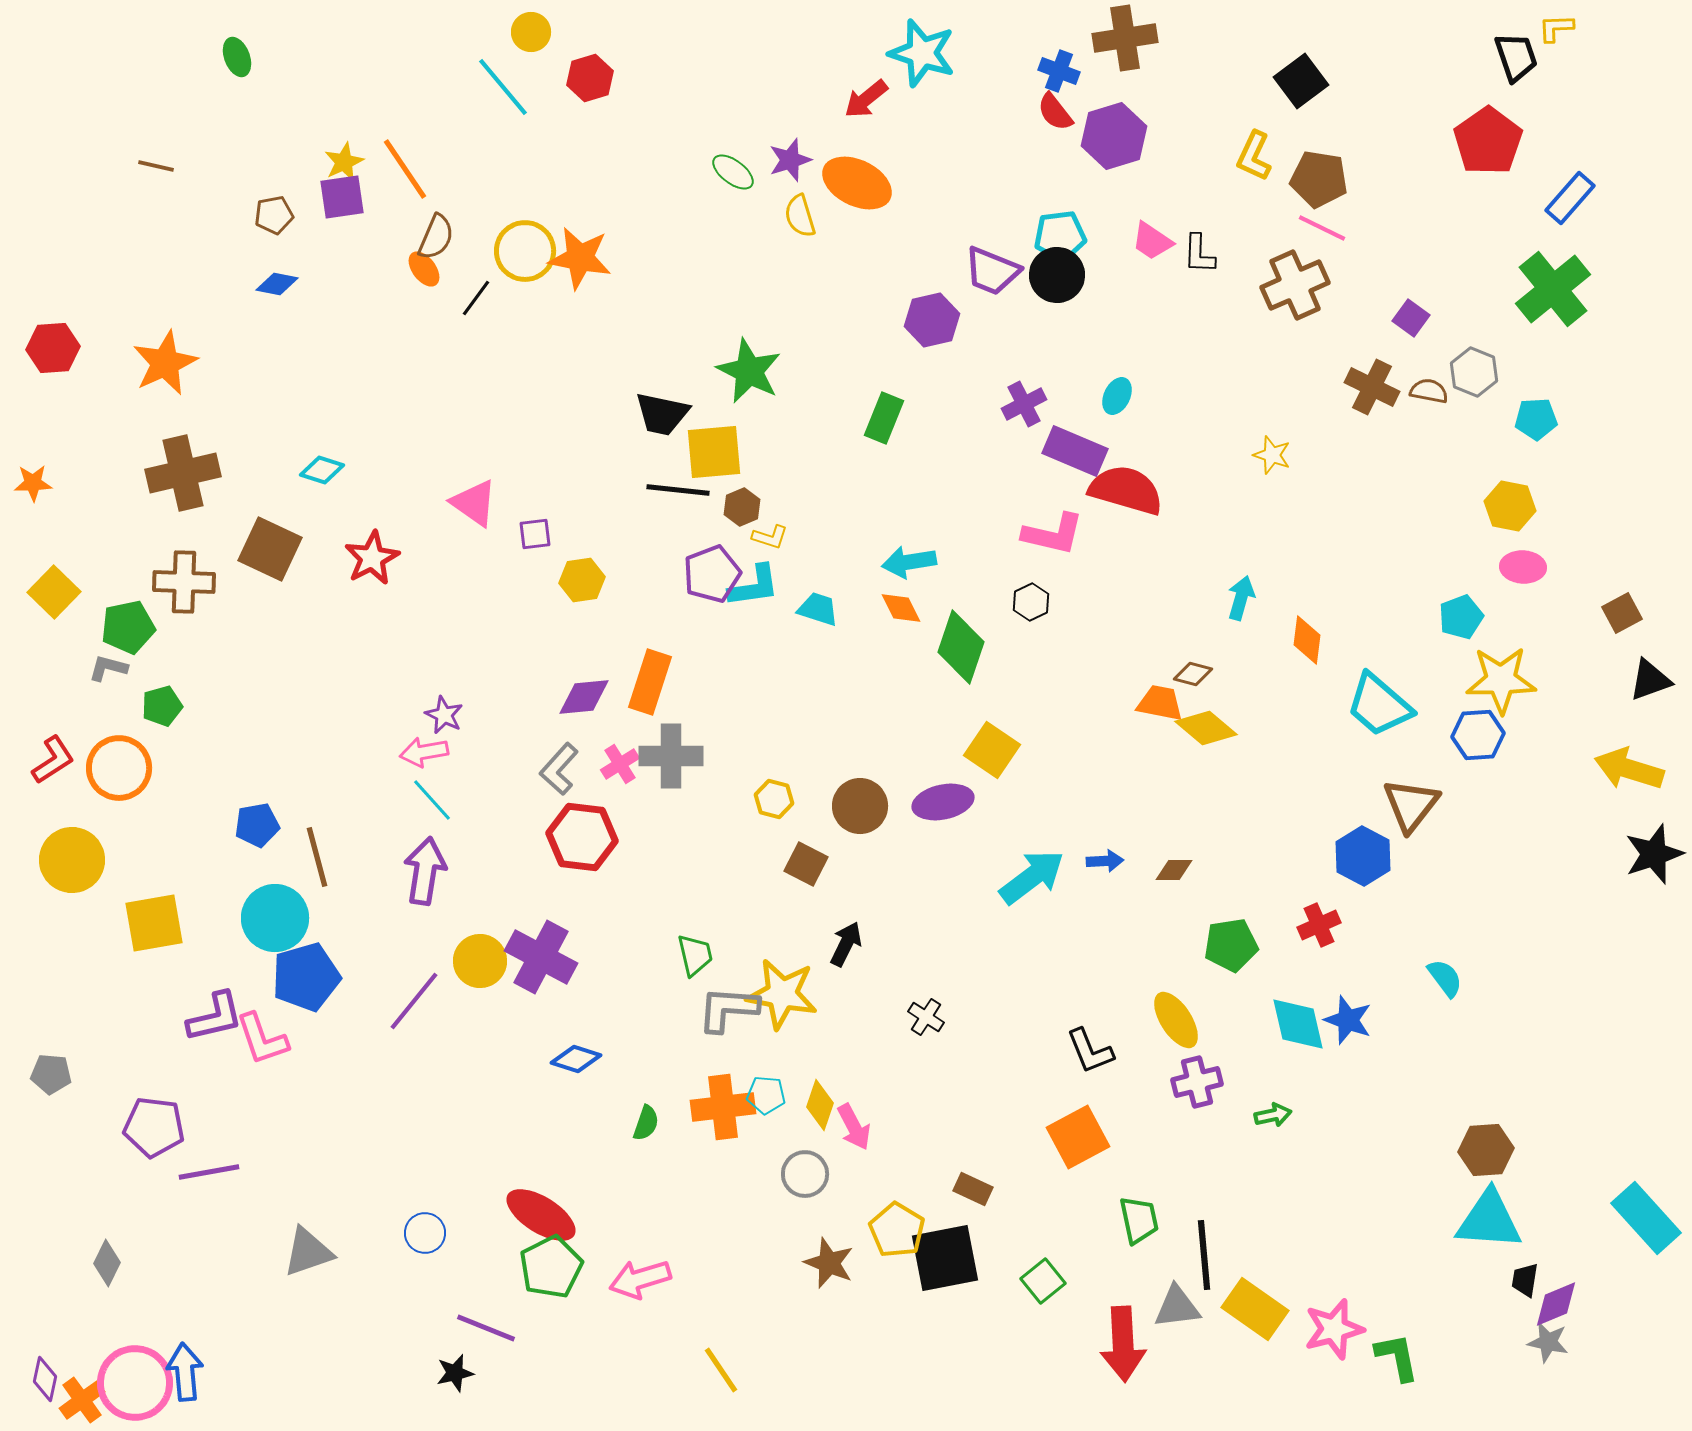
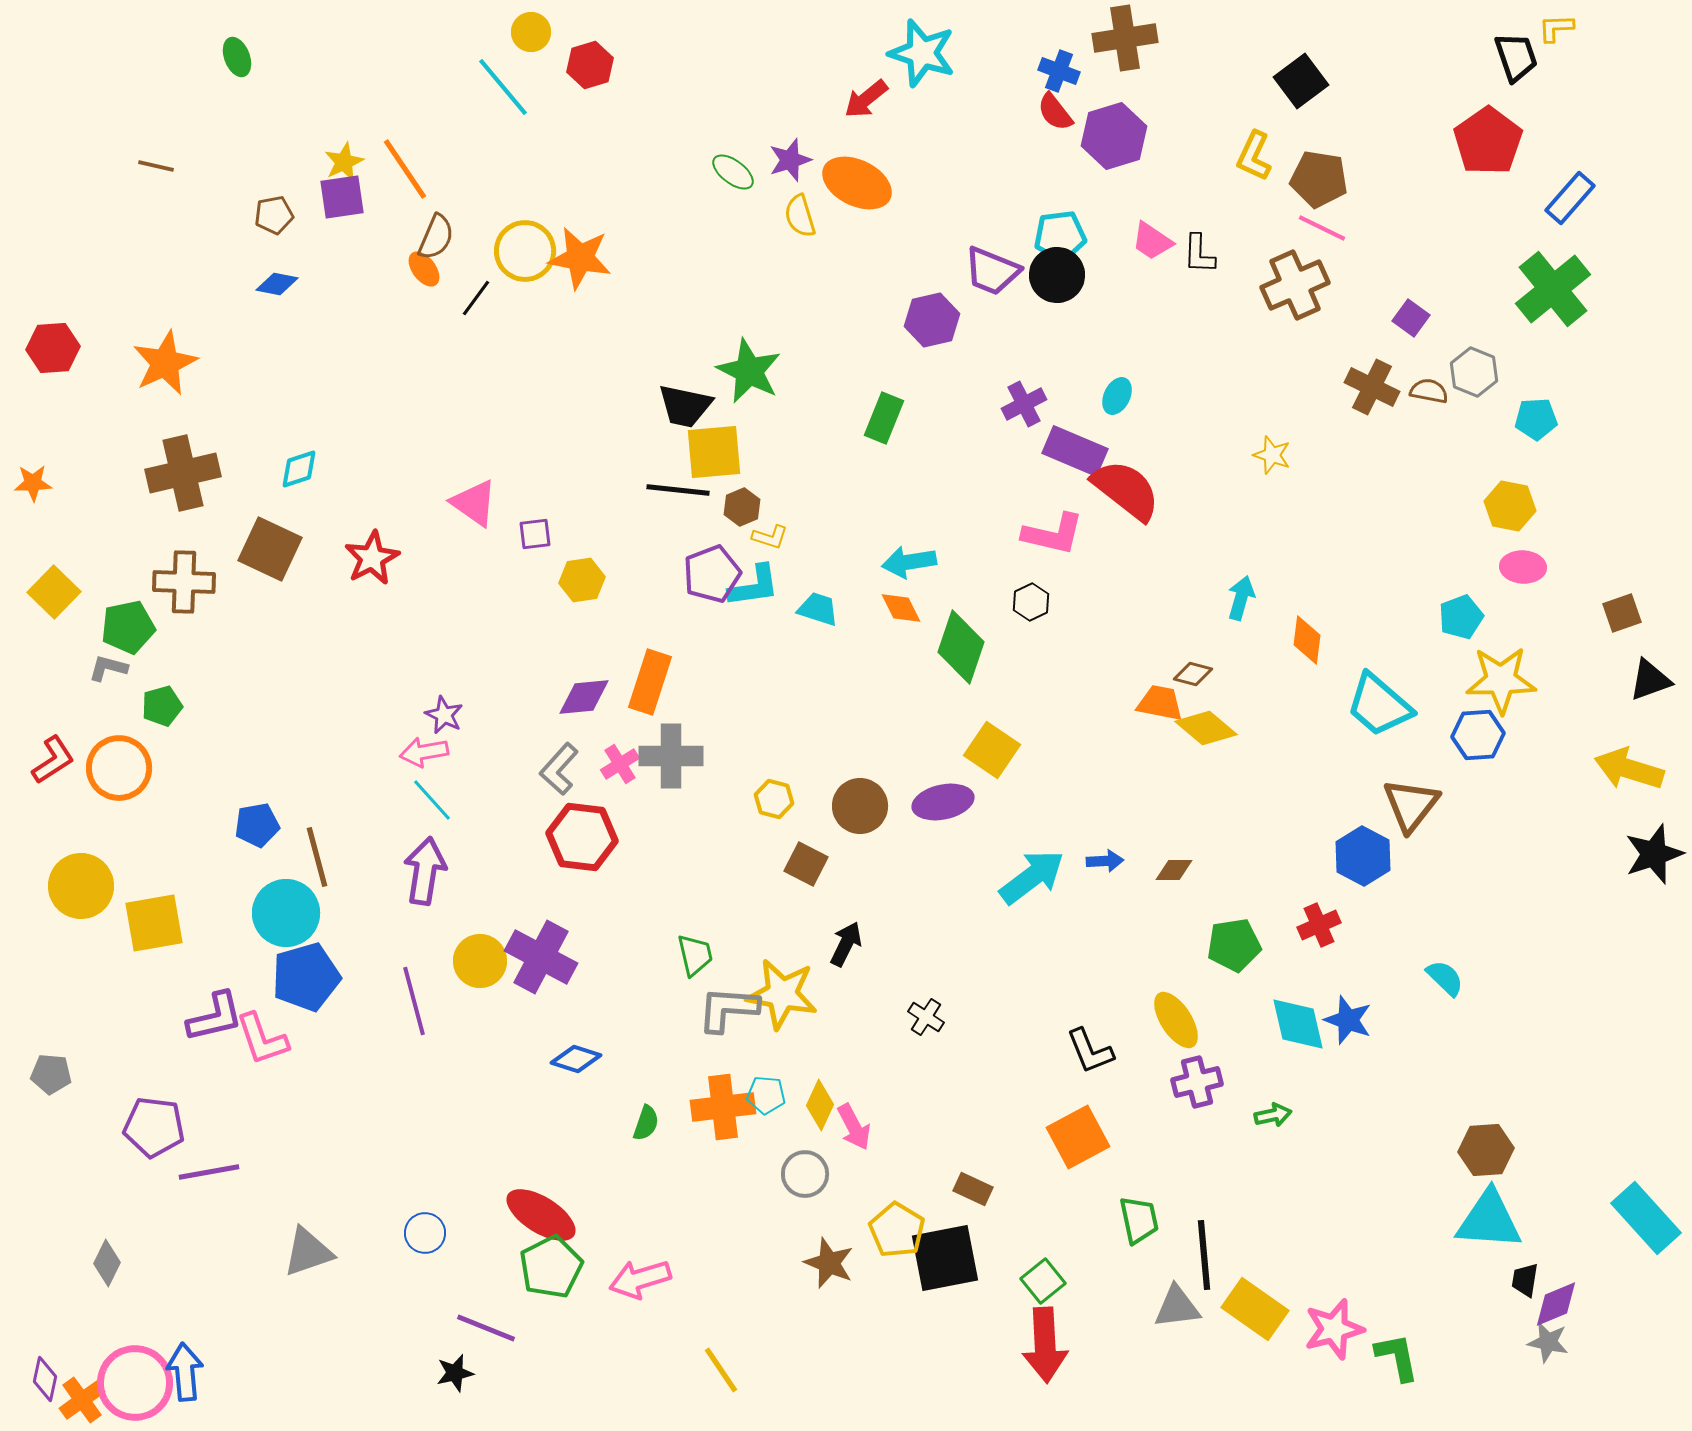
red hexagon at (590, 78): moved 13 px up
black trapezoid at (662, 414): moved 23 px right, 8 px up
cyan diamond at (322, 470): moved 23 px left, 1 px up; rotated 36 degrees counterclockwise
red semicircle at (1126, 490): rotated 22 degrees clockwise
brown square at (1622, 613): rotated 9 degrees clockwise
yellow circle at (72, 860): moved 9 px right, 26 px down
cyan circle at (275, 918): moved 11 px right, 5 px up
green pentagon at (1231, 945): moved 3 px right
cyan semicircle at (1445, 978): rotated 9 degrees counterclockwise
purple line at (414, 1001): rotated 54 degrees counterclockwise
yellow diamond at (820, 1105): rotated 6 degrees clockwise
red arrow at (1123, 1344): moved 78 px left, 1 px down
